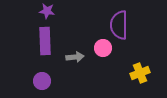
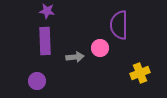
pink circle: moved 3 px left
purple circle: moved 5 px left
